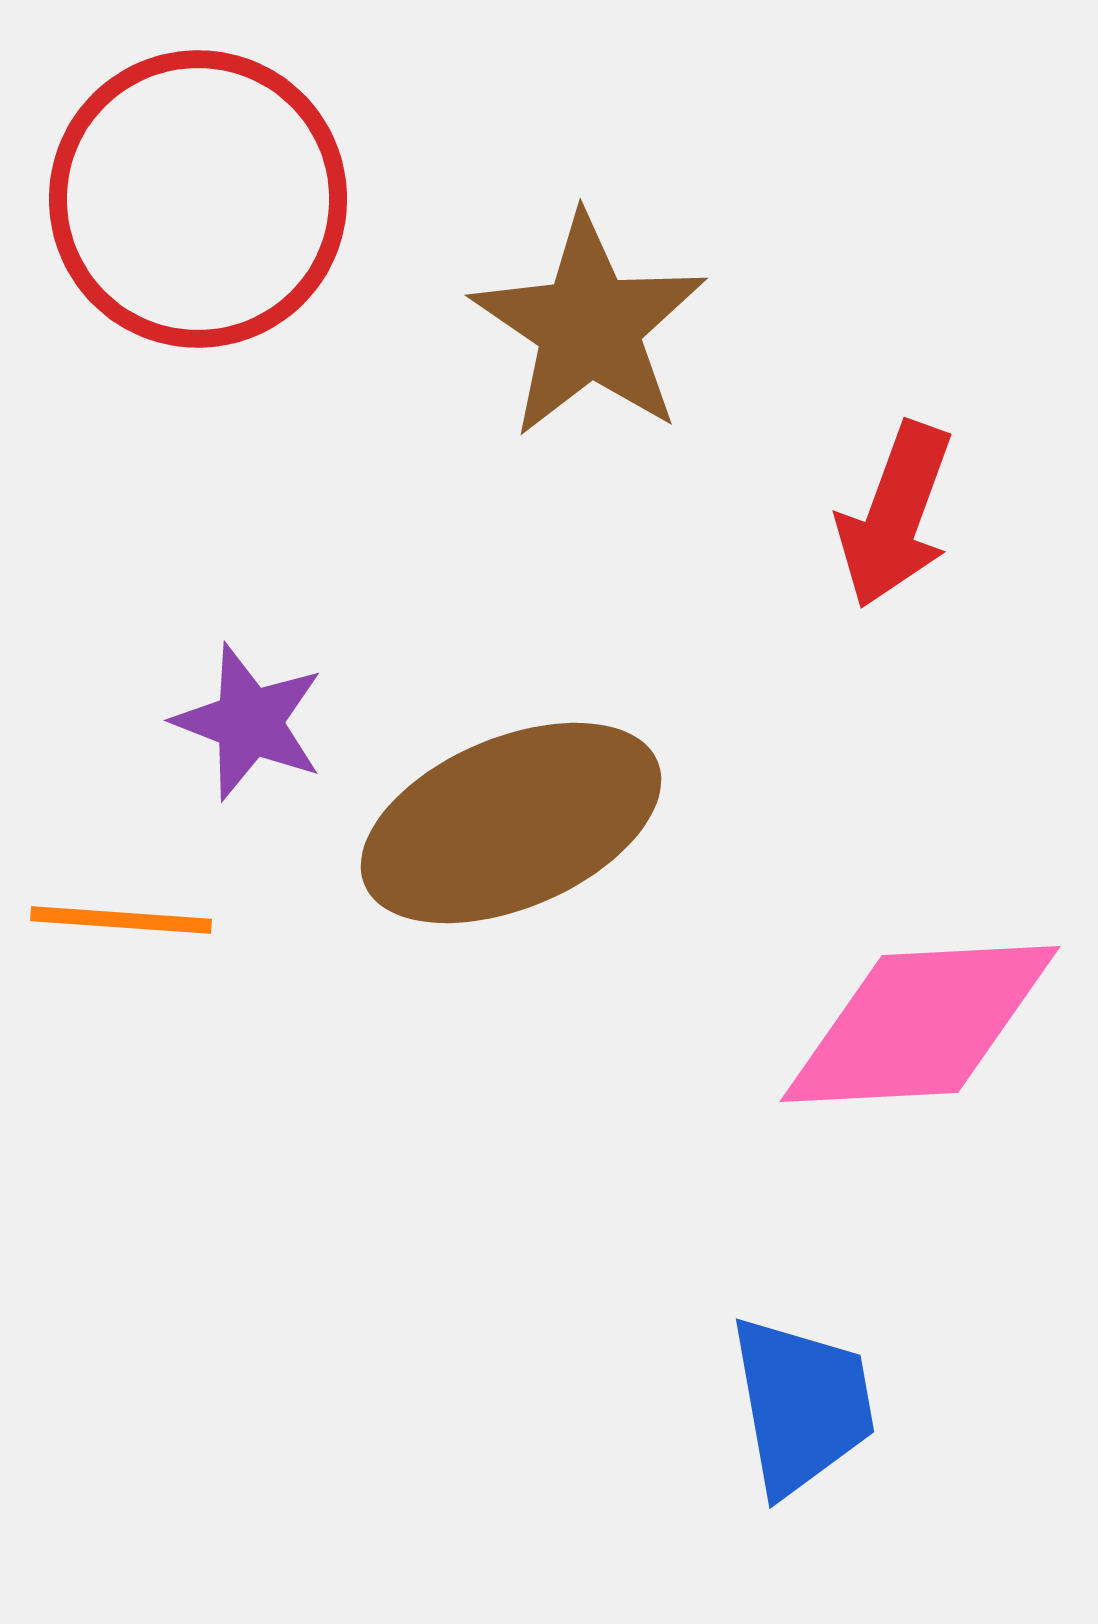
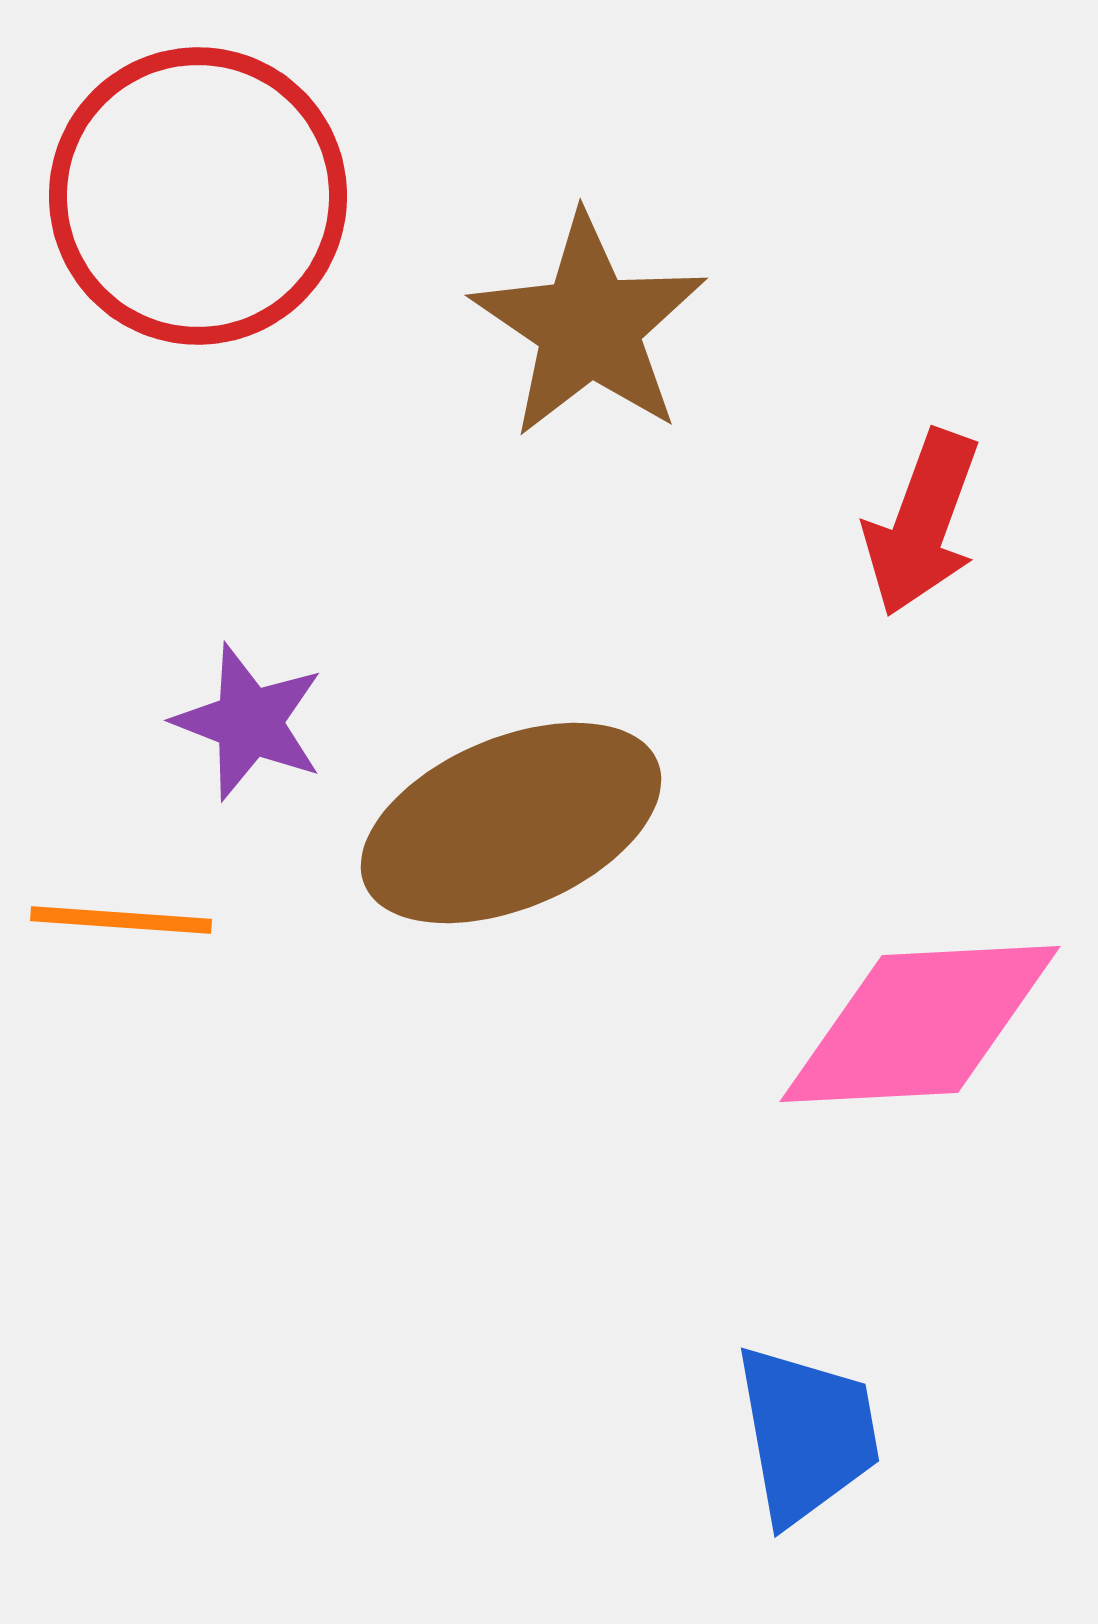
red circle: moved 3 px up
red arrow: moved 27 px right, 8 px down
blue trapezoid: moved 5 px right, 29 px down
